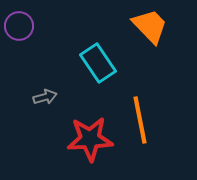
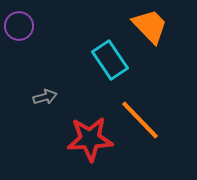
cyan rectangle: moved 12 px right, 3 px up
orange line: rotated 33 degrees counterclockwise
